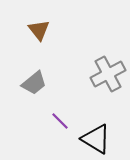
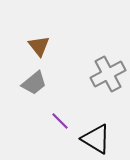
brown triangle: moved 16 px down
